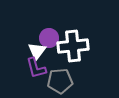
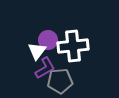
purple circle: moved 1 px left, 2 px down
purple L-shape: moved 9 px right; rotated 105 degrees counterclockwise
